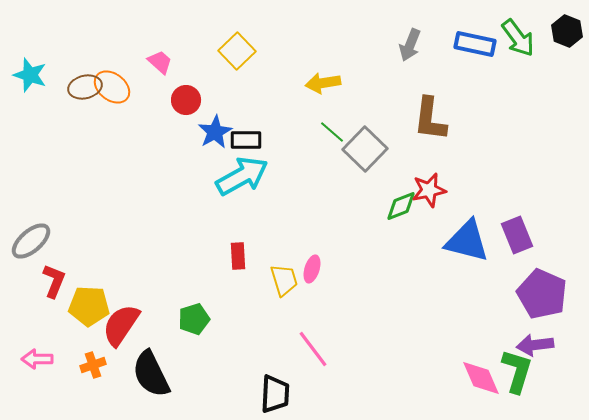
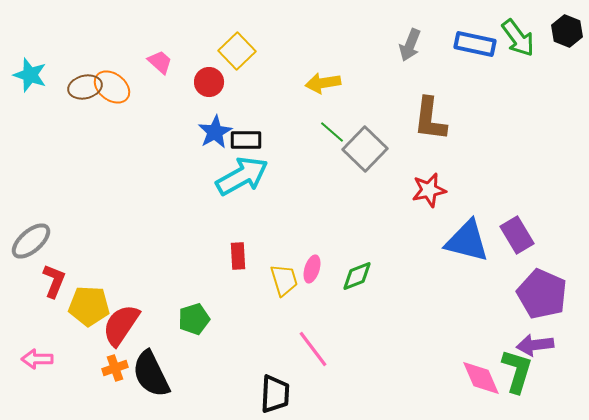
red circle: moved 23 px right, 18 px up
green diamond: moved 44 px left, 70 px down
purple rectangle: rotated 9 degrees counterclockwise
orange cross: moved 22 px right, 3 px down
